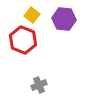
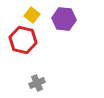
red hexagon: rotated 8 degrees counterclockwise
gray cross: moved 2 px left, 2 px up
